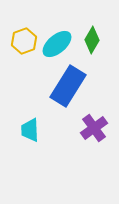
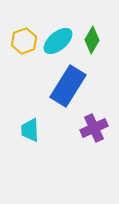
cyan ellipse: moved 1 px right, 3 px up
purple cross: rotated 12 degrees clockwise
